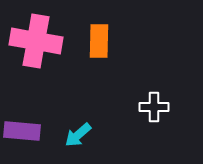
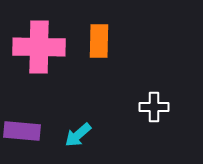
pink cross: moved 3 px right, 6 px down; rotated 9 degrees counterclockwise
